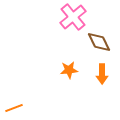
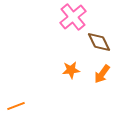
orange star: moved 2 px right
orange arrow: rotated 36 degrees clockwise
orange line: moved 2 px right, 2 px up
